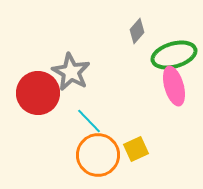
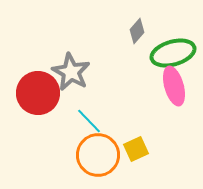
green ellipse: moved 1 px left, 2 px up
